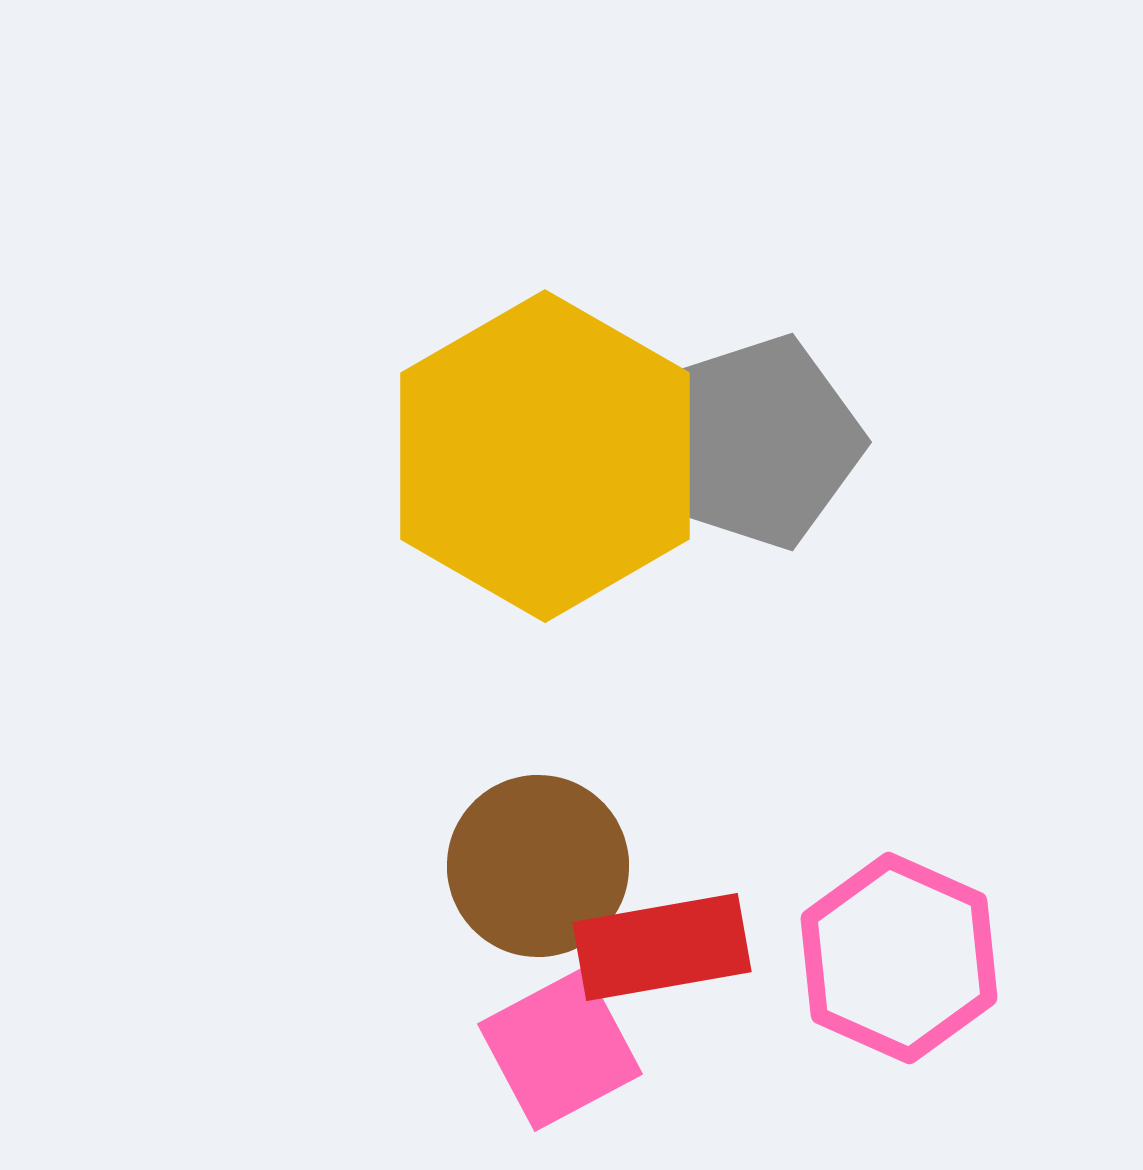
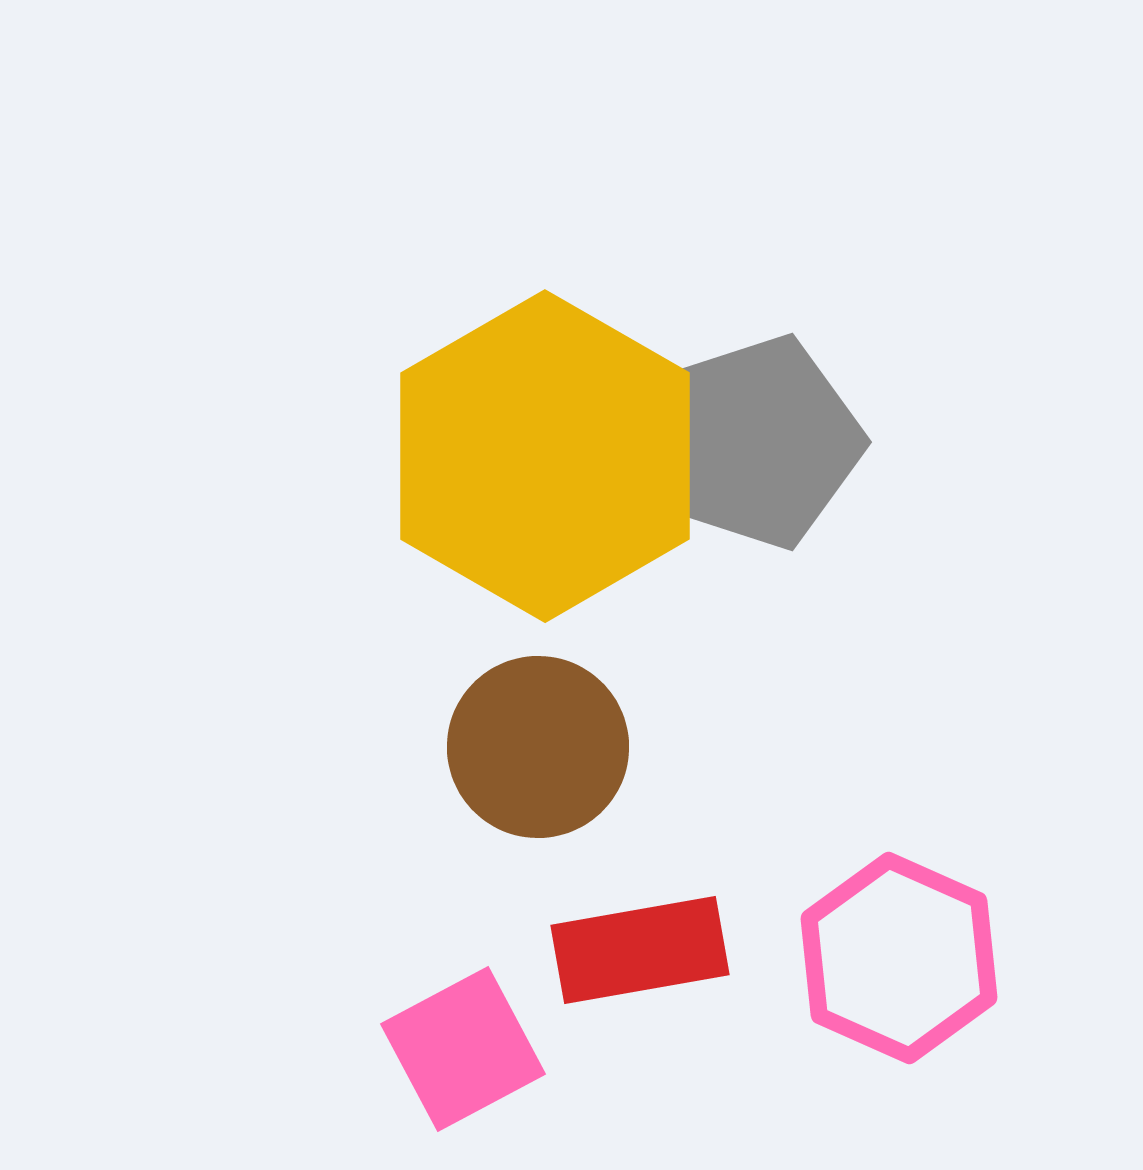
brown circle: moved 119 px up
red rectangle: moved 22 px left, 3 px down
pink square: moved 97 px left
